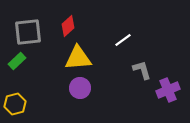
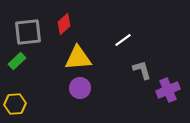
red diamond: moved 4 px left, 2 px up
yellow hexagon: rotated 10 degrees clockwise
